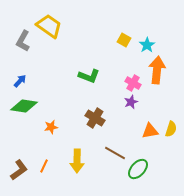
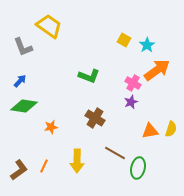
gray L-shape: moved 6 px down; rotated 50 degrees counterclockwise
orange arrow: rotated 48 degrees clockwise
green ellipse: moved 1 px up; rotated 30 degrees counterclockwise
